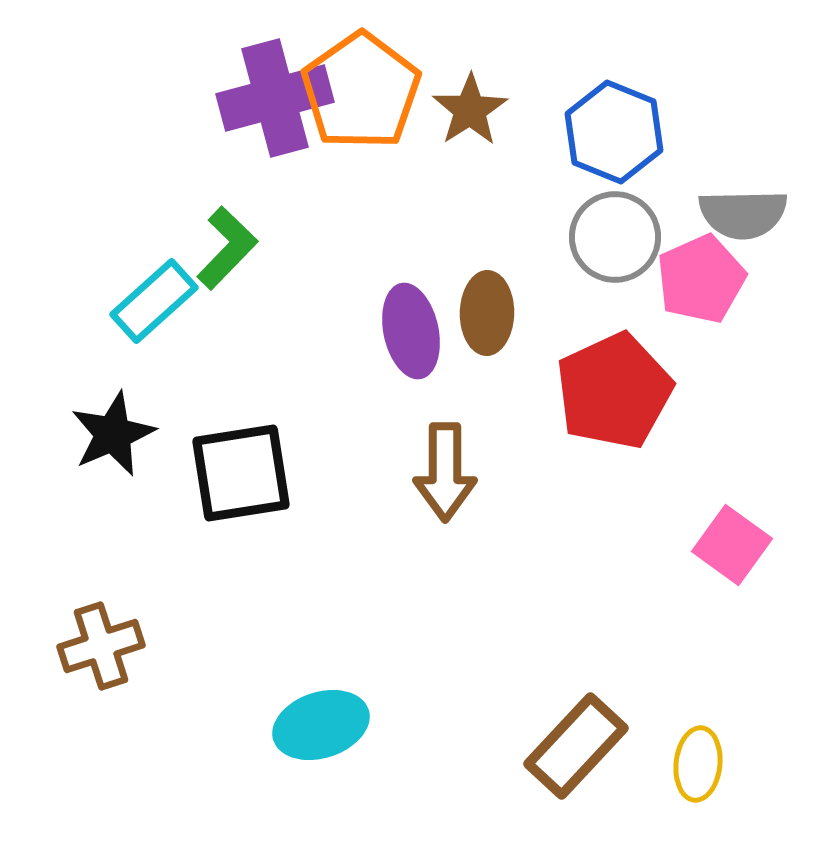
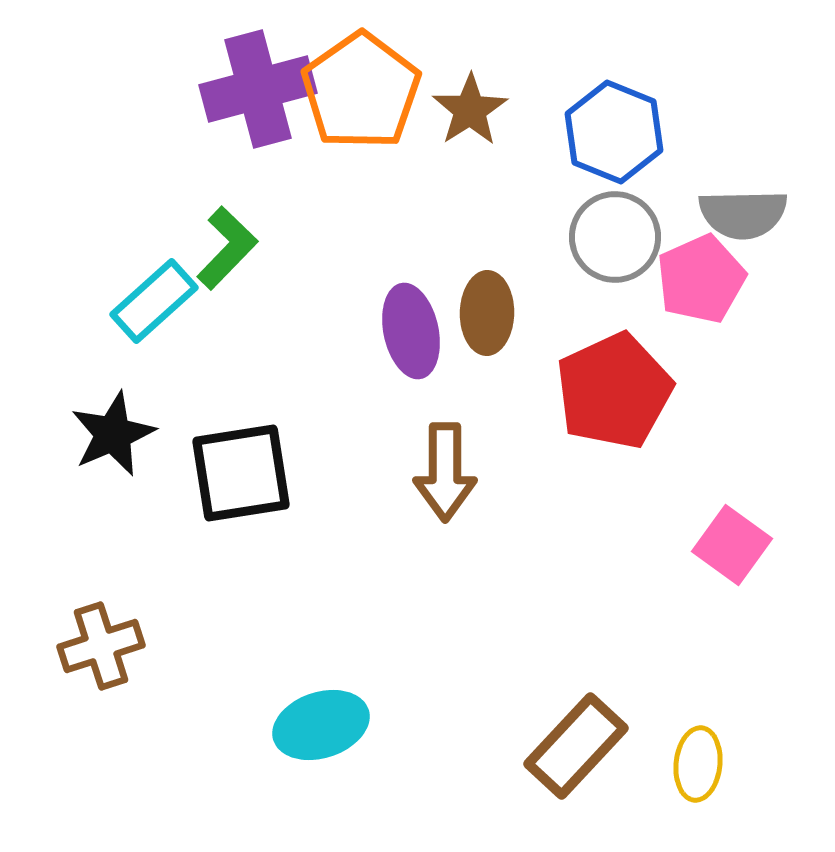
purple cross: moved 17 px left, 9 px up
